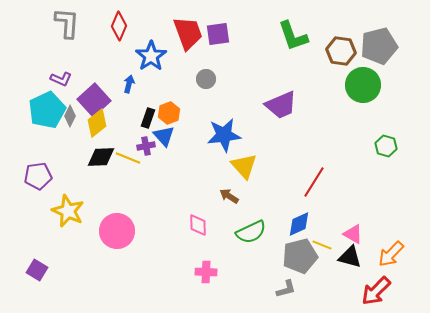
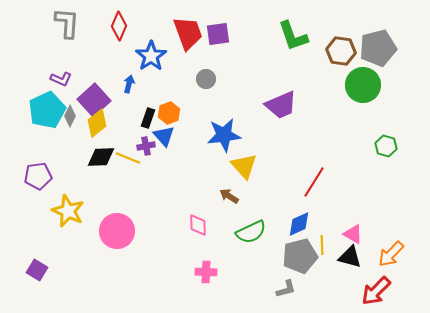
gray pentagon at (379, 46): moved 1 px left, 2 px down
yellow line at (322, 245): rotated 66 degrees clockwise
